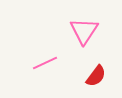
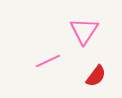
pink line: moved 3 px right, 2 px up
